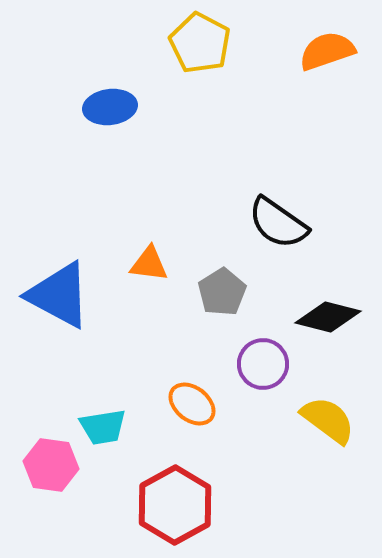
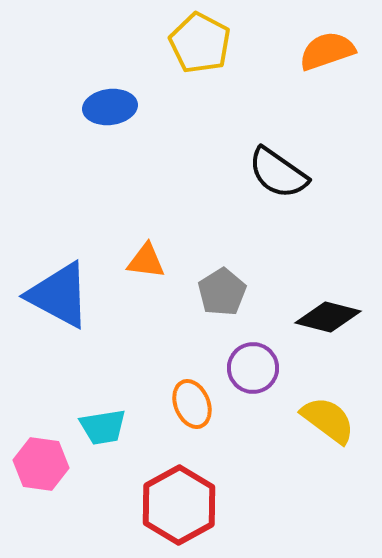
black semicircle: moved 50 px up
orange triangle: moved 3 px left, 3 px up
purple circle: moved 10 px left, 4 px down
orange ellipse: rotated 30 degrees clockwise
pink hexagon: moved 10 px left, 1 px up
red hexagon: moved 4 px right
